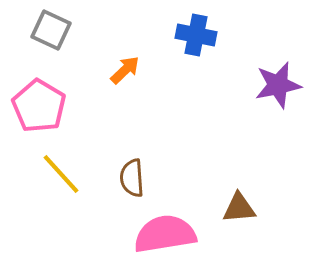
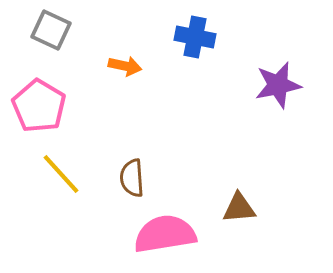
blue cross: moved 1 px left, 2 px down
orange arrow: moved 4 px up; rotated 56 degrees clockwise
